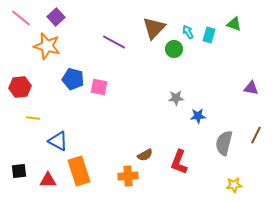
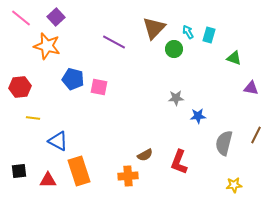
green triangle: moved 34 px down
